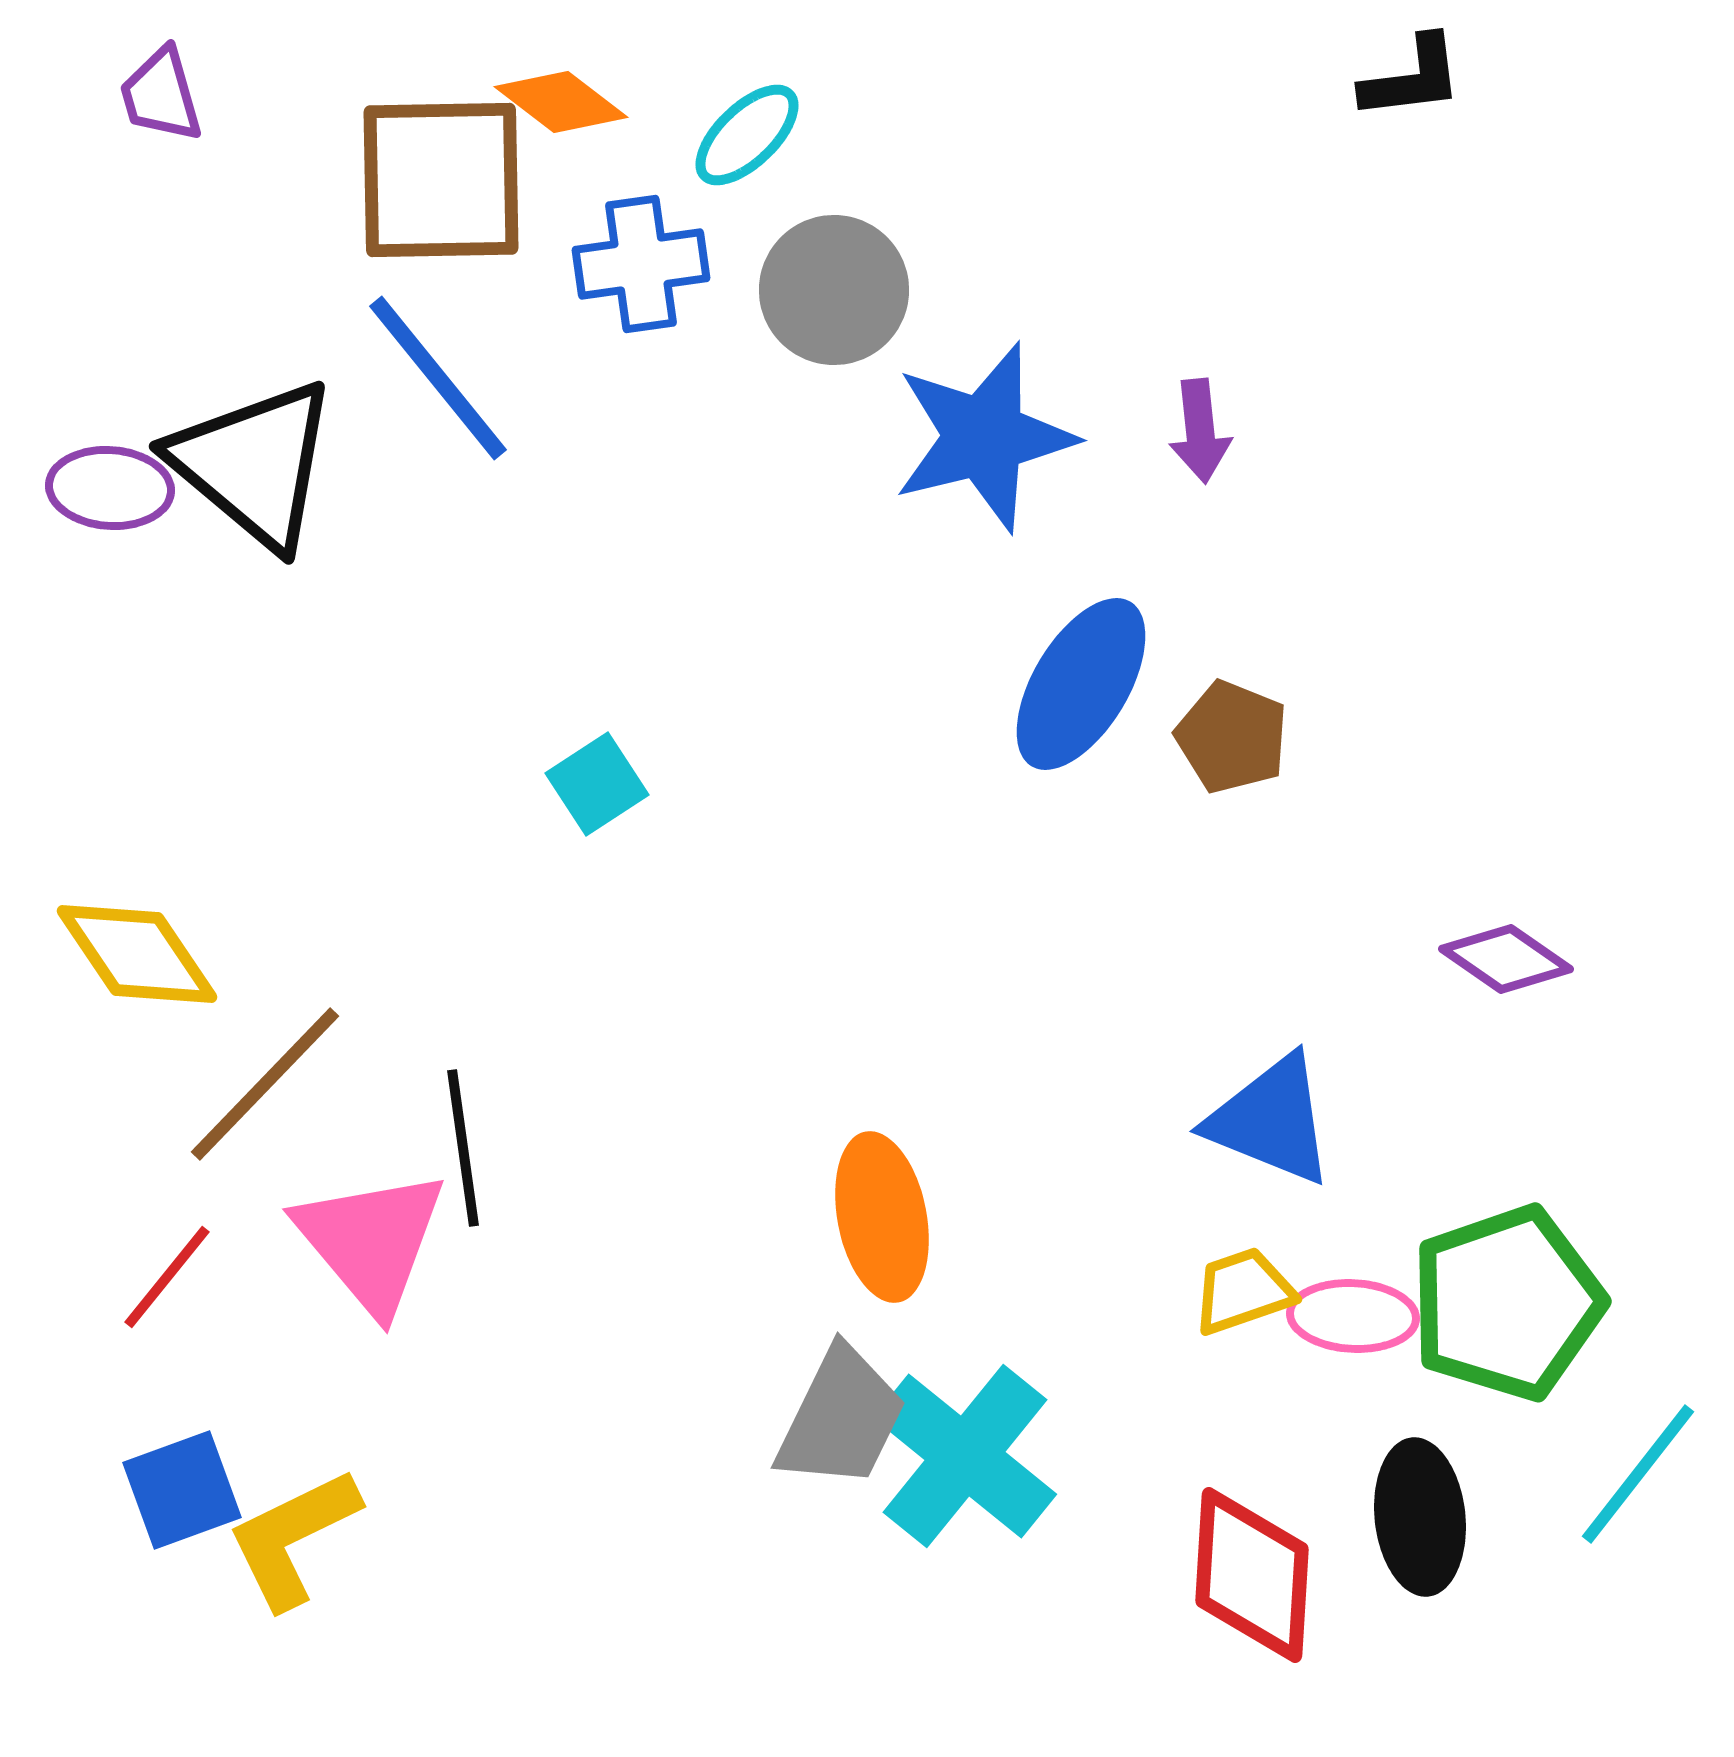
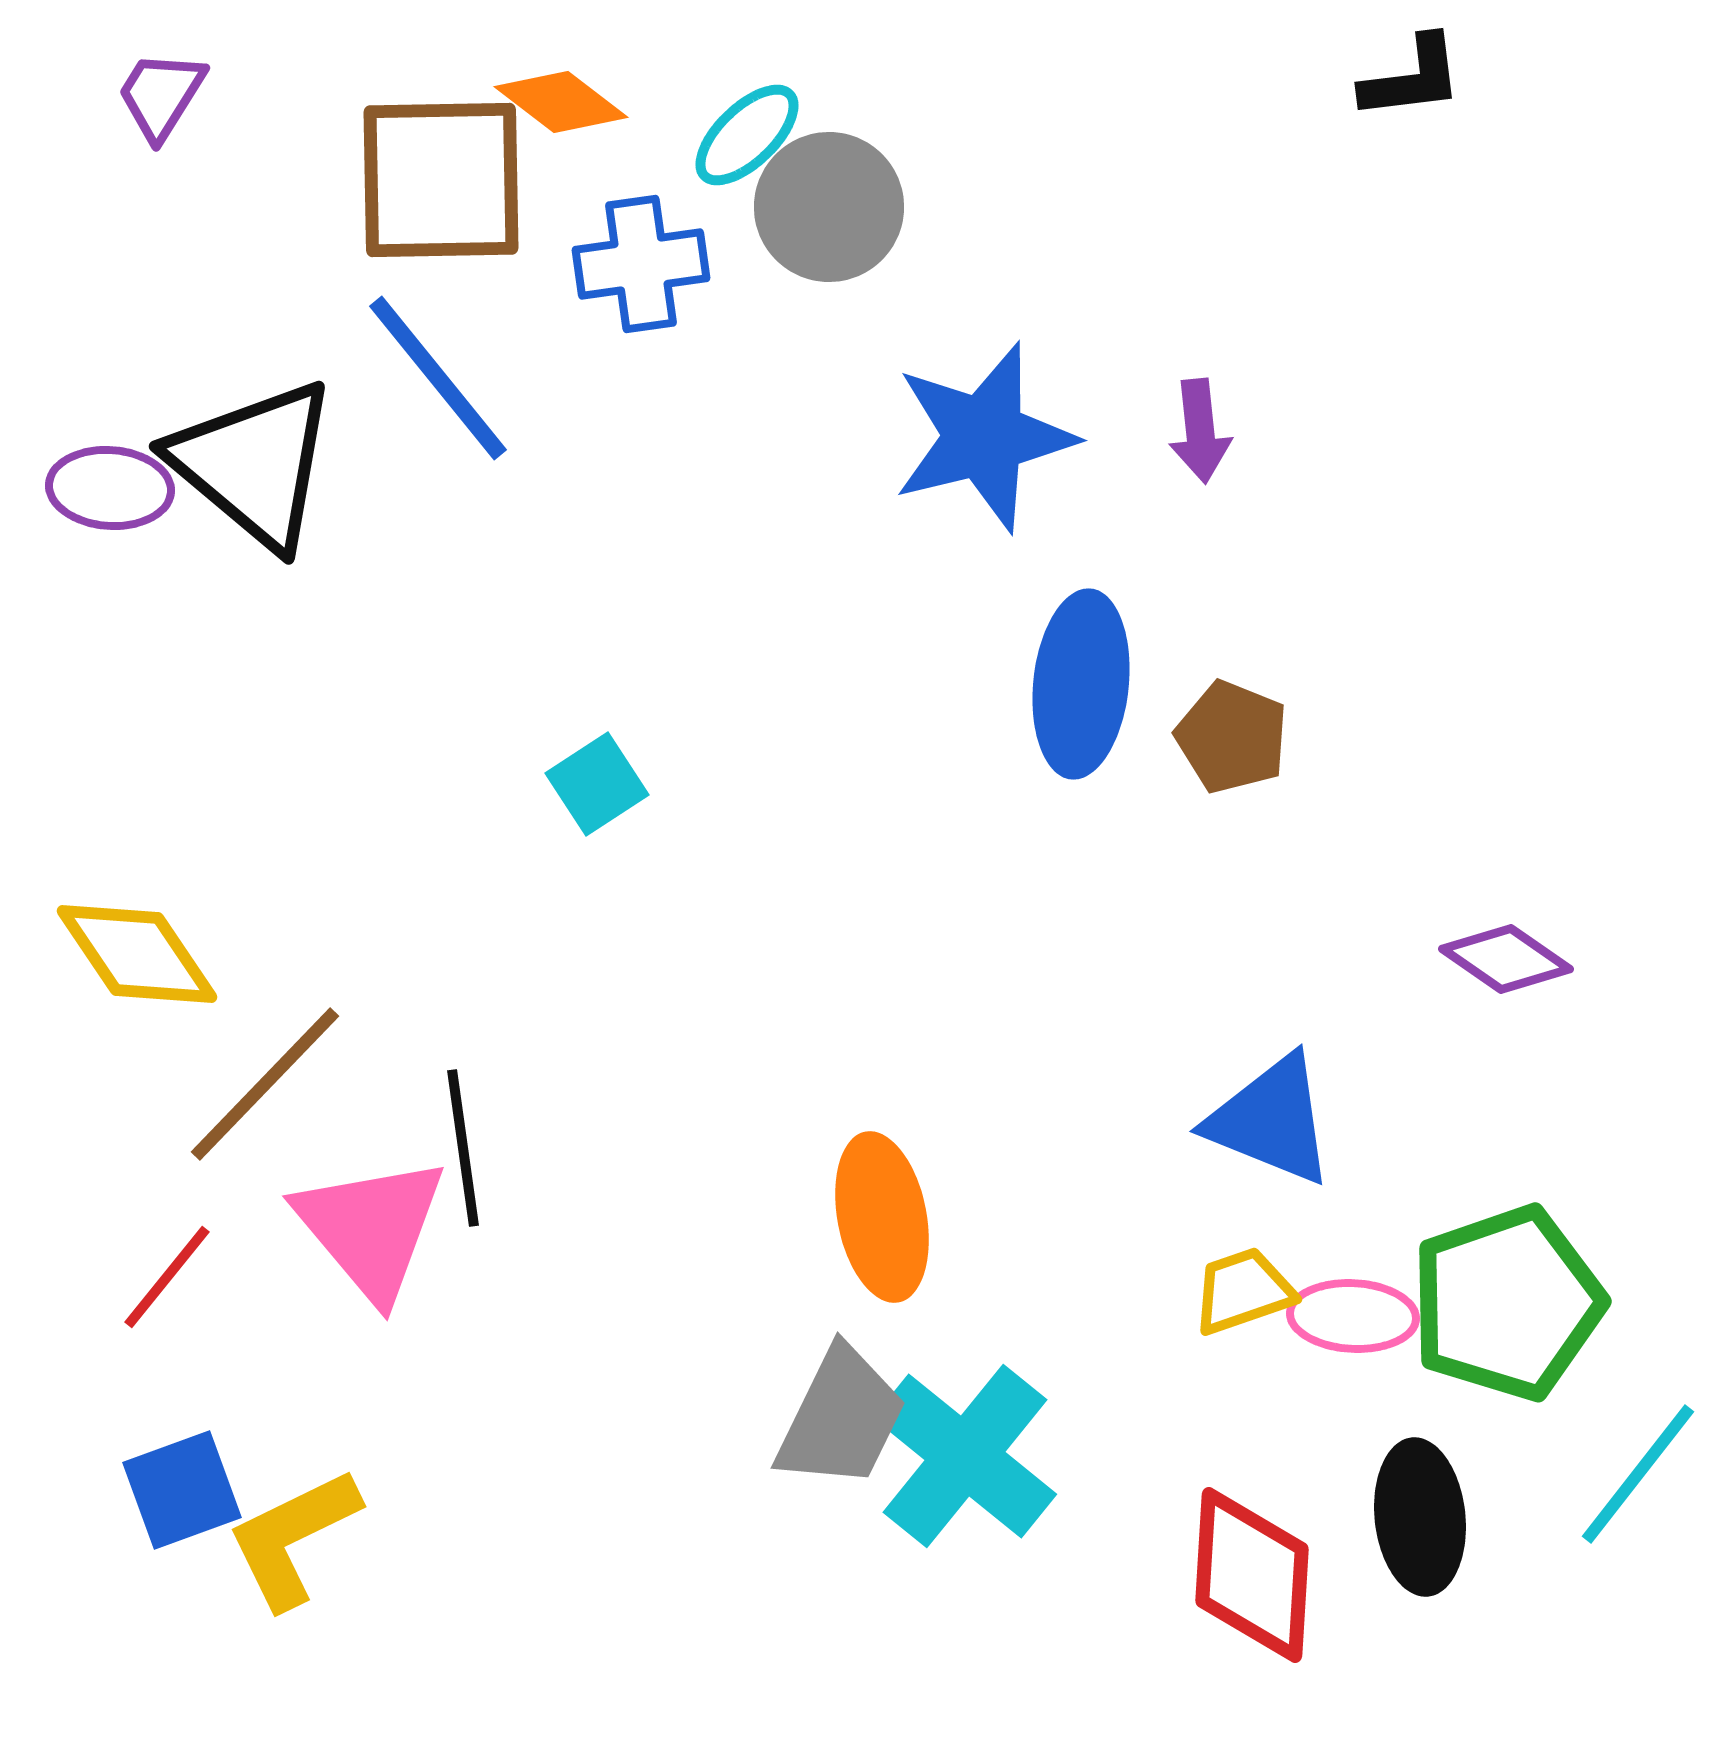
purple trapezoid: rotated 48 degrees clockwise
gray circle: moved 5 px left, 83 px up
blue ellipse: rotated 25 degrees counterclockwise
pink triangle: moved 13 px up
